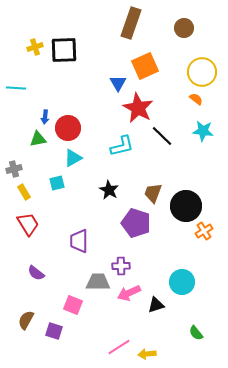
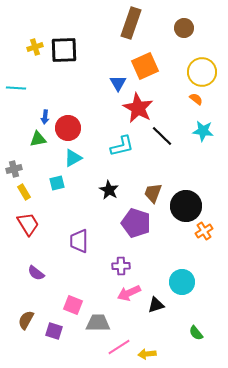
gray trapezoid: moved 41 px down
